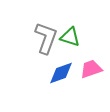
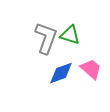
green triangle: moved 2 px up
pink trapezoid: rotated 60 degrees clockwise
